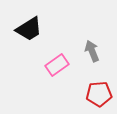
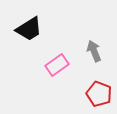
gray arrow: moved 2 px right
red pentagon: rotated 25 degrees clockwise
